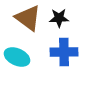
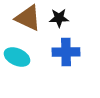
brown triangle: rotated 12 degrees counterclockwise
blue cross: moved 2 px right
